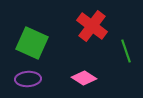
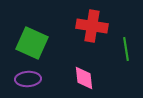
red cross: rotated 28 degrees counterclockwise
green line: moved 2 px up; rotated 10 degrees clockwise
pink diamond: rotated 50 degrees clockwise
